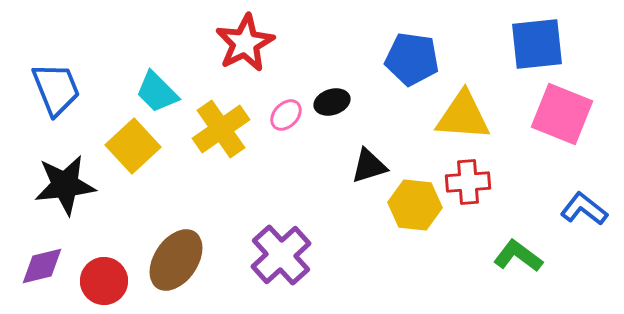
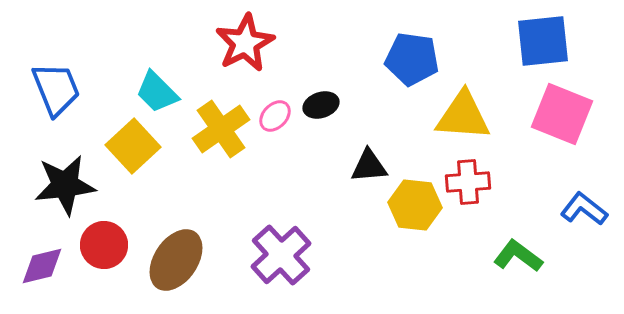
blue square: moved 6 px right, 3 px up
black ellipse: moved 11 px left, 3 px down
pink ellipse: moved 11 px left, 1 px down
black triangle: rotated 12 degrees clockwise
red circle: moved 36 px up
